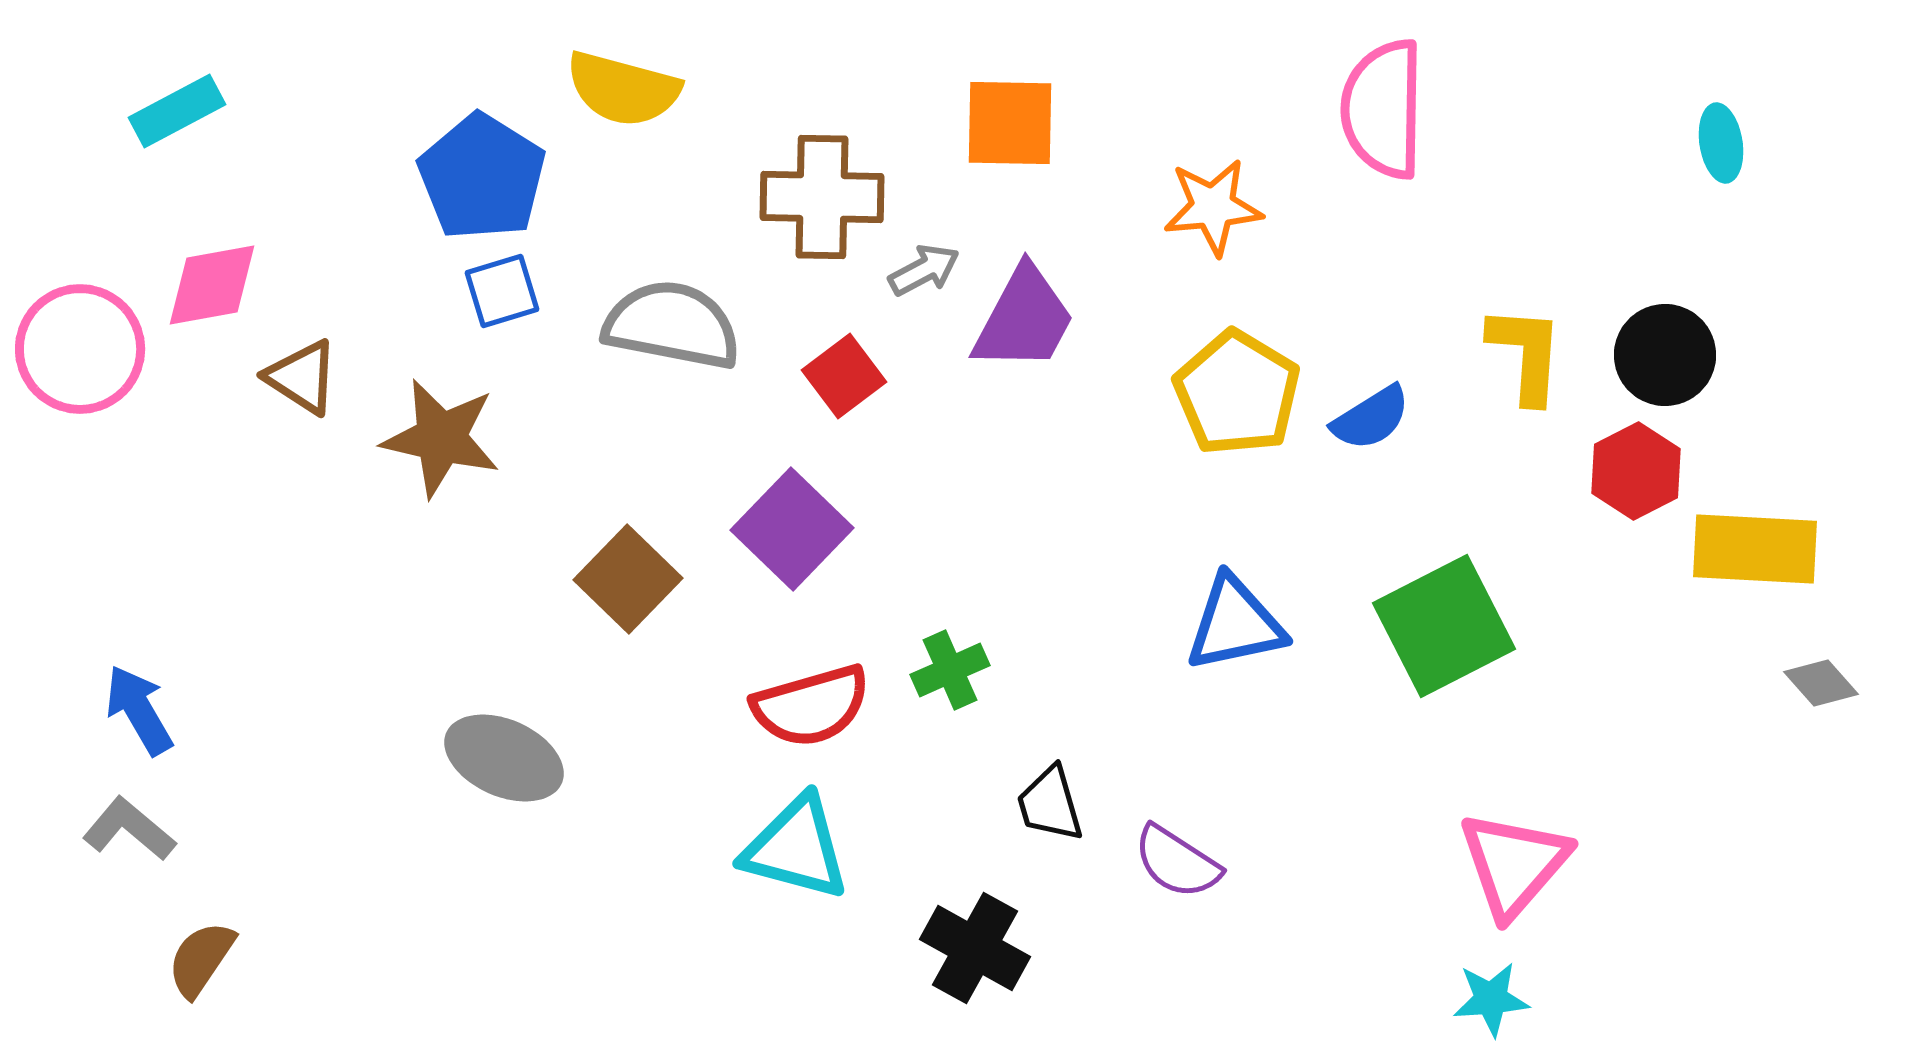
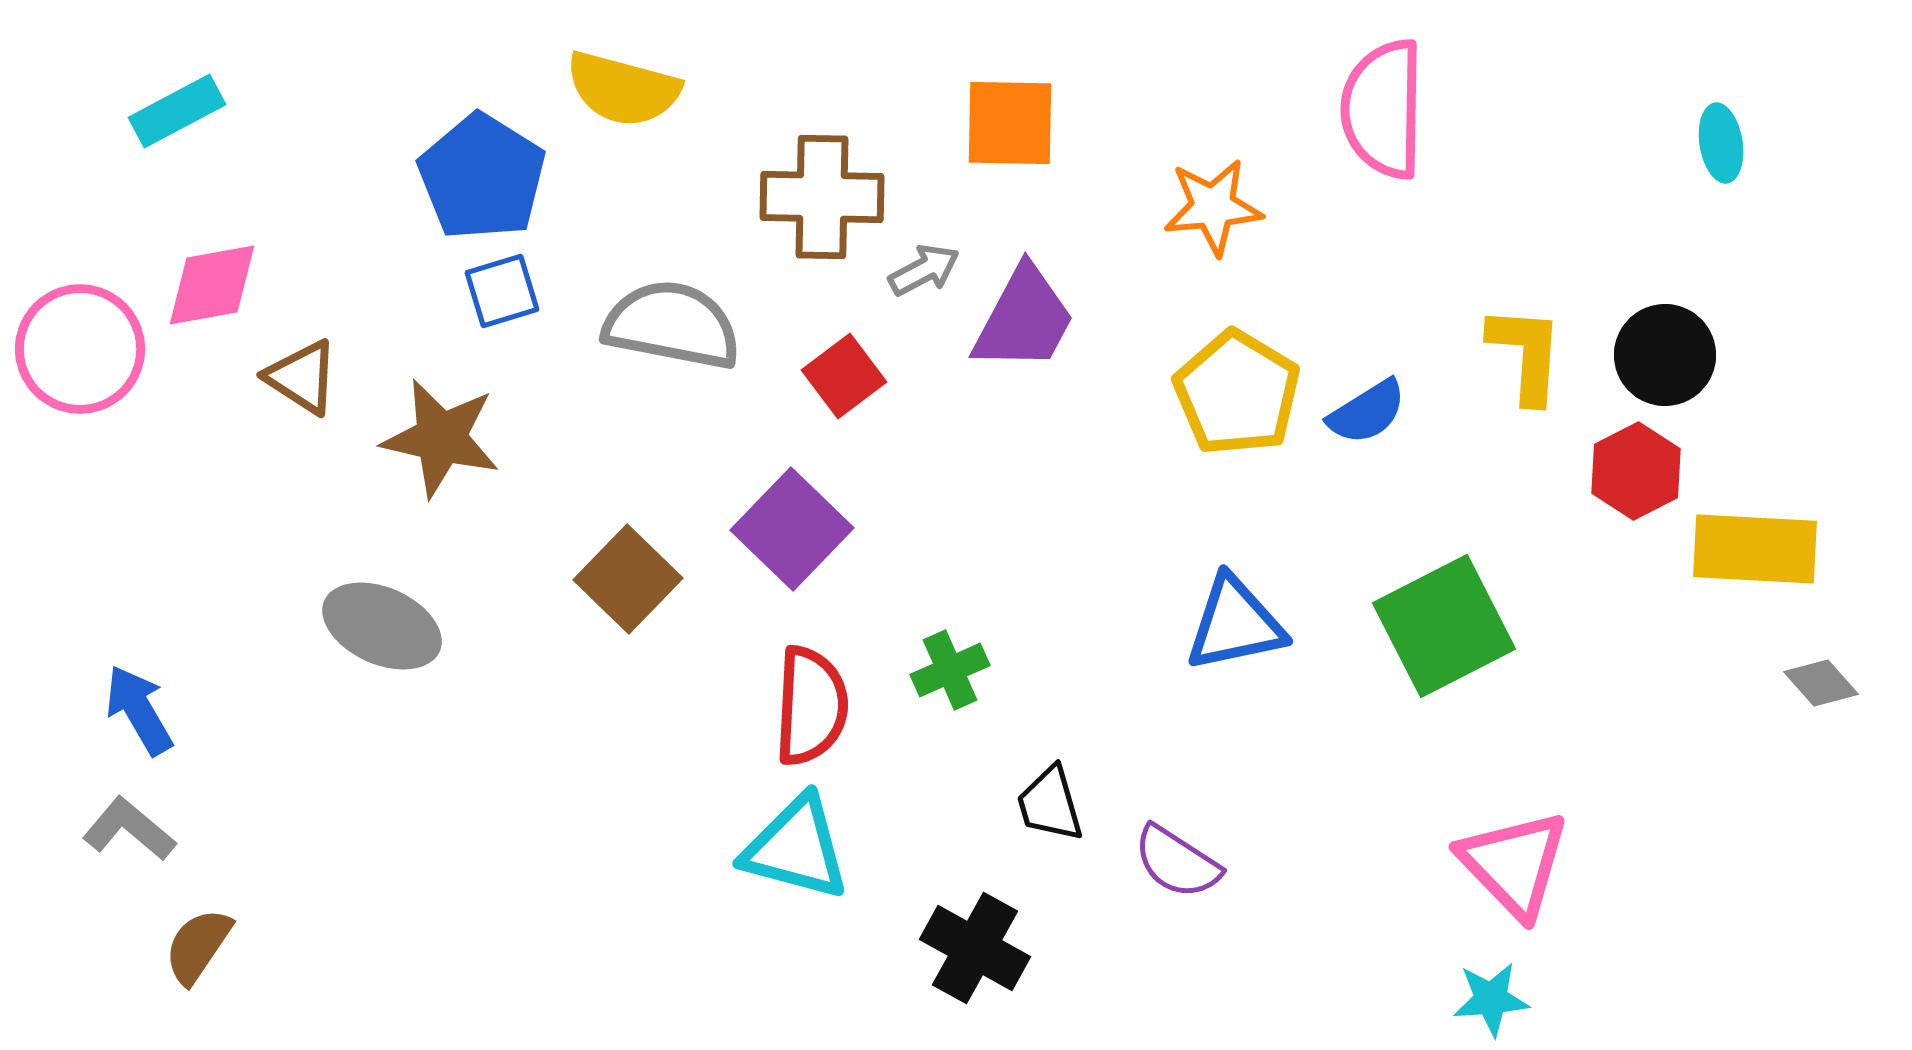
blue semicircle: moved 4 px left, 6 px up
red semicircle: rotated 71 degrees counterclockwise
gray ellipse: moved 122 px left, 132 px up
pink triangle: rotated 25 degrees counterclockwise
brown semicircle: moved 3 px left, 13 px up
